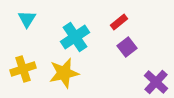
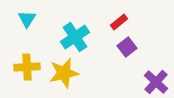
yellow cross: moved 4 px right, 2 px up; rotated 15 degrees clockwise
